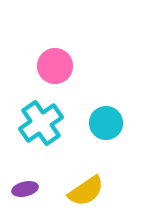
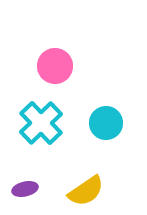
cyan cross: rotated 9 degrees counterclockwise
